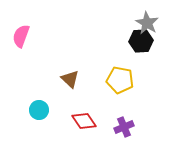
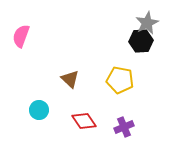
gray star: rotated 15 degrees clockwise
